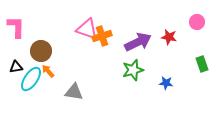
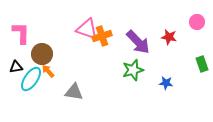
pink L-shape: moved 5 px right, 6 px down
purple arrow: rotated 72 degrees clockwise
brown circle: moved 1 px right, 3 px down
